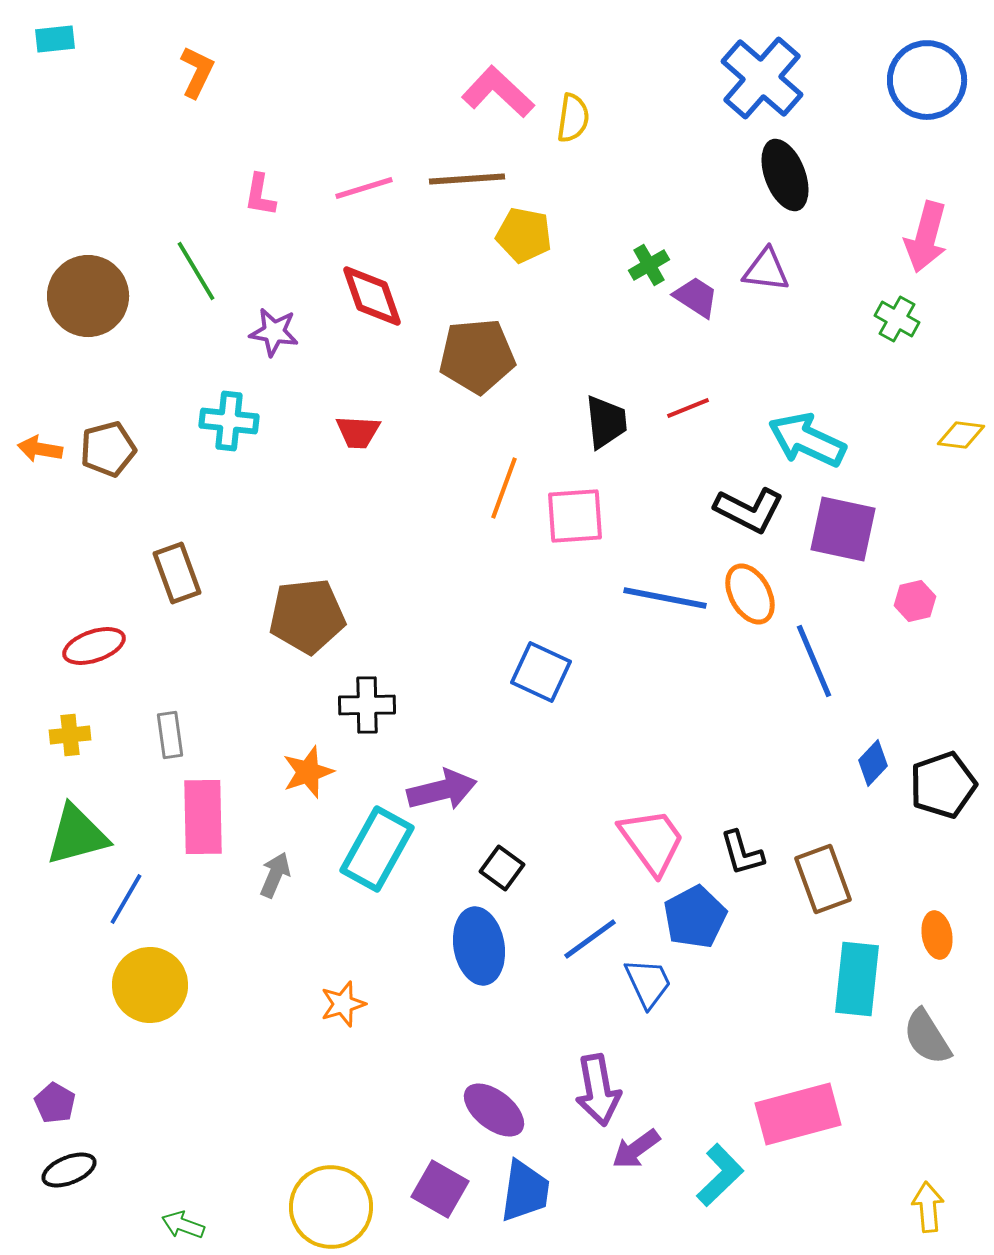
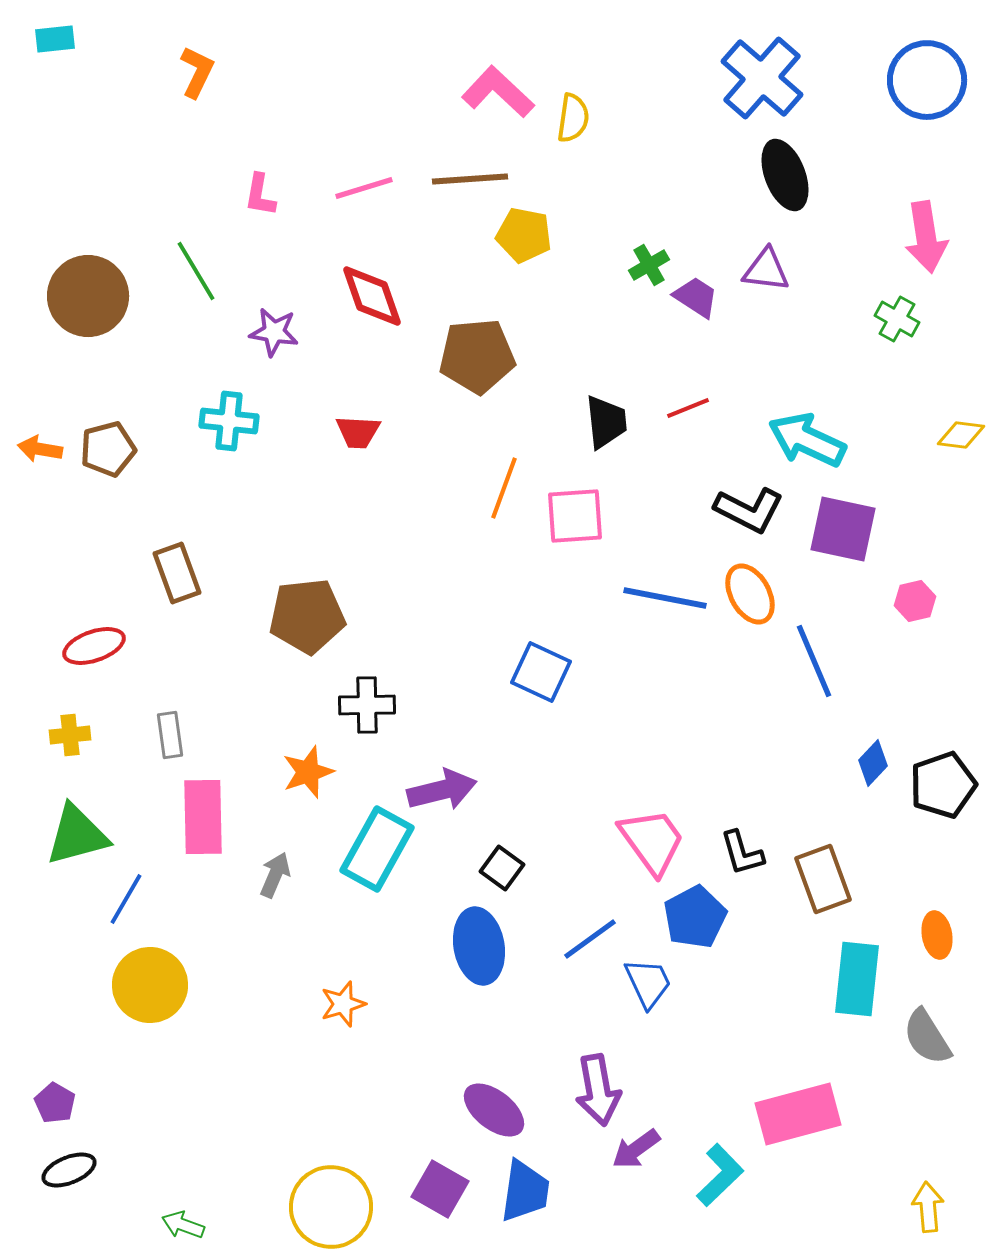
brown line at (467, 179): moved 3 px right
pink arrow at (926, 237): rotated 24 degrees counterclockwise
